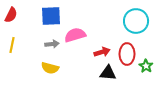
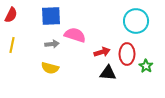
pink semicircle: rotated 35 degrees clockwise
